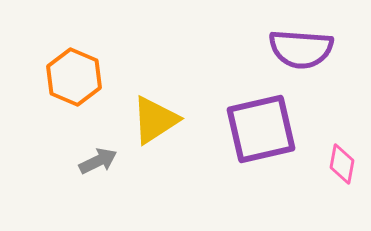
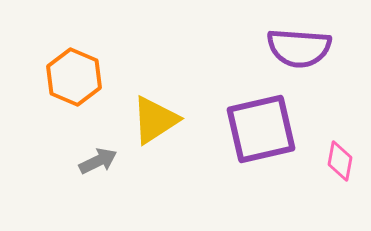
purple semicircle: moved 2 px left, 1 px up
pink diamond: moved 2 px left, 3 px up
